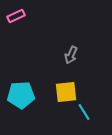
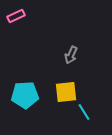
cyan pentagon: moved 4 px right
